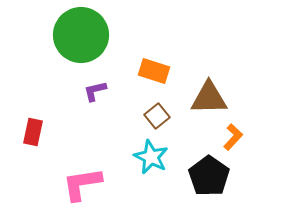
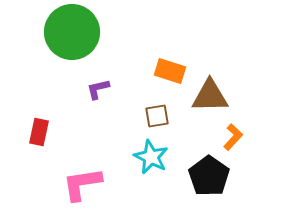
green circle: moved 9 px left, 3 px up
orange rectangle: moved 16 px right
purple L-shape: moved 3 px right, 2 px up
brown triangle: moved 1 px right, 2 px up
brown square: rotated 30 degrees clockwise
red rectangle: moved 6 px right
